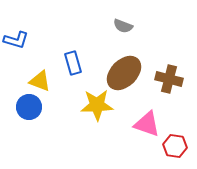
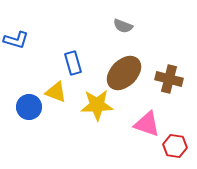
yellow triangle: moved 16 px right, 11 px down
